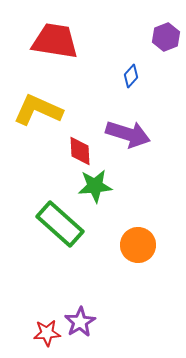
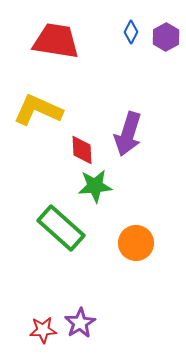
purple hexagon: rotated 8 degrees counterclockwise
red trapezoid: moved 1 px right
blue diamond: moved 44 px up; rotated 15 degrees counterclockwise
purple arrow: rotated 90 degrees clockwise
red diamond: moved 2 px right, 1 px up
green rectangle: moved 1 px right, 4 px down
orange circle: moved 2 px left, 2 px up
purple star: moved 1 px down
red star: moved 4 px left, 3 px up
